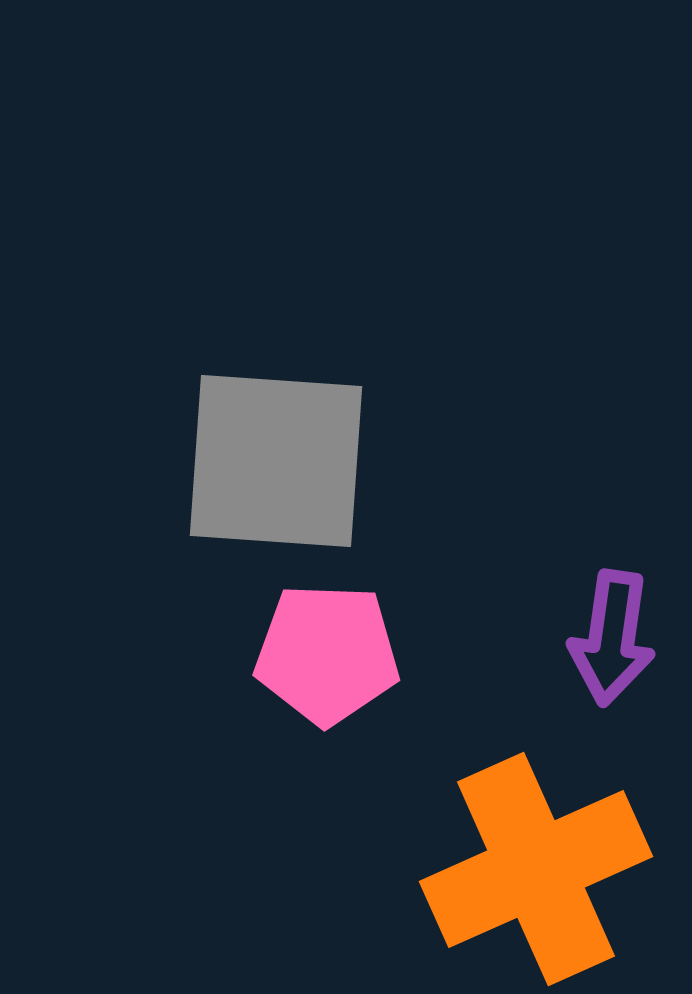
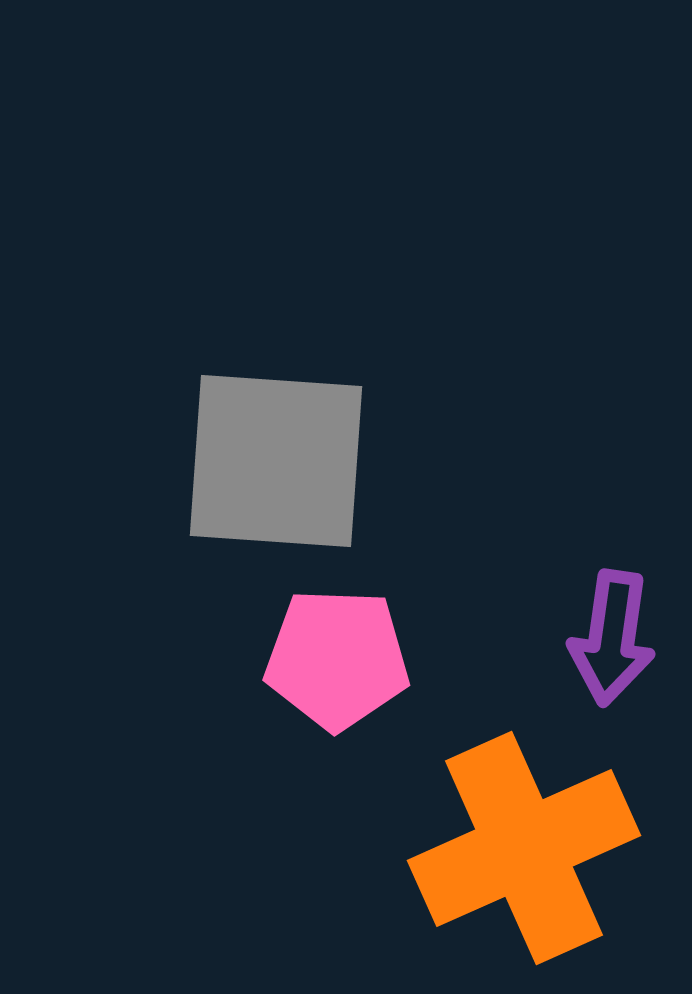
pink pentagon: moved 10 px right, 5 px down
orange cross: moved 12 px left, 21 px up
